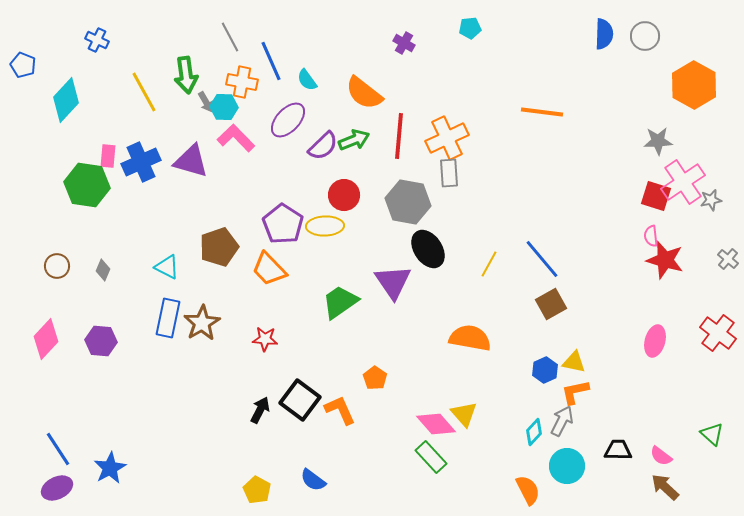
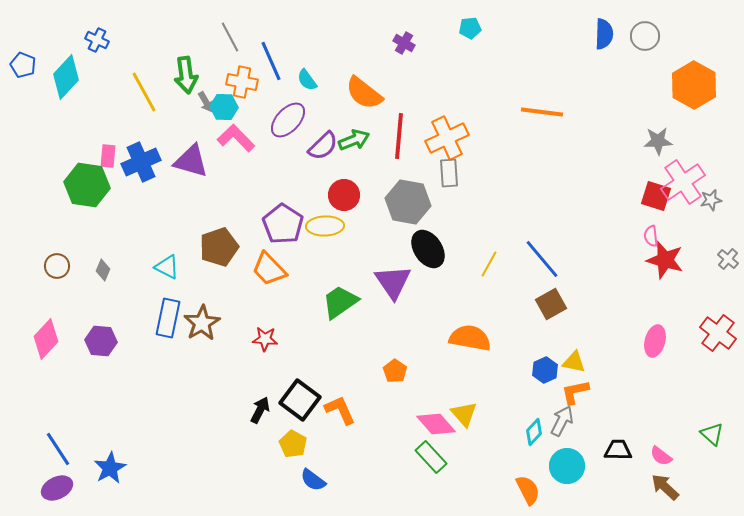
cyan diamond at (66, 100): moved 23 px up
orange pentagon at (375, 378): moved 20 px right, 7 px up
yellow pentagon at (257, 490): moved 36 px right, 46 px up
